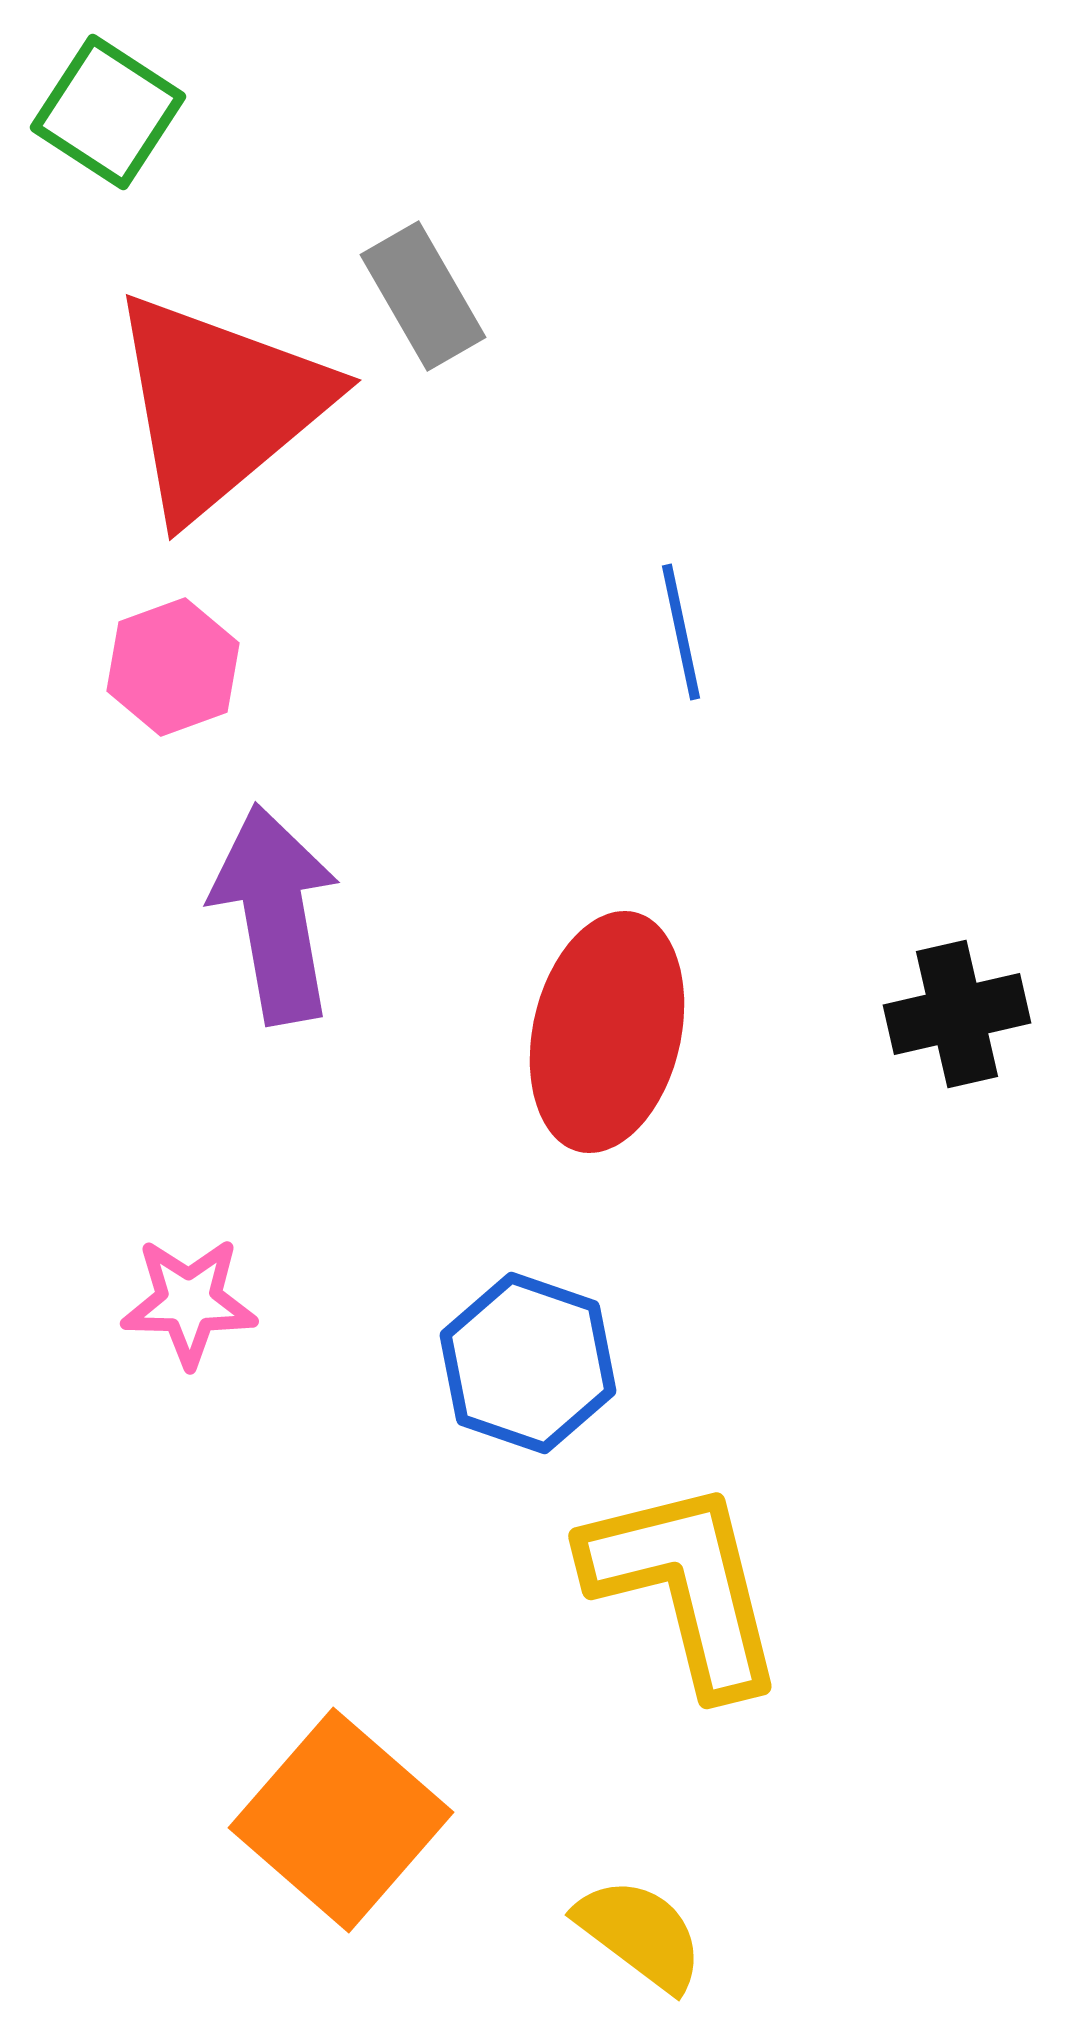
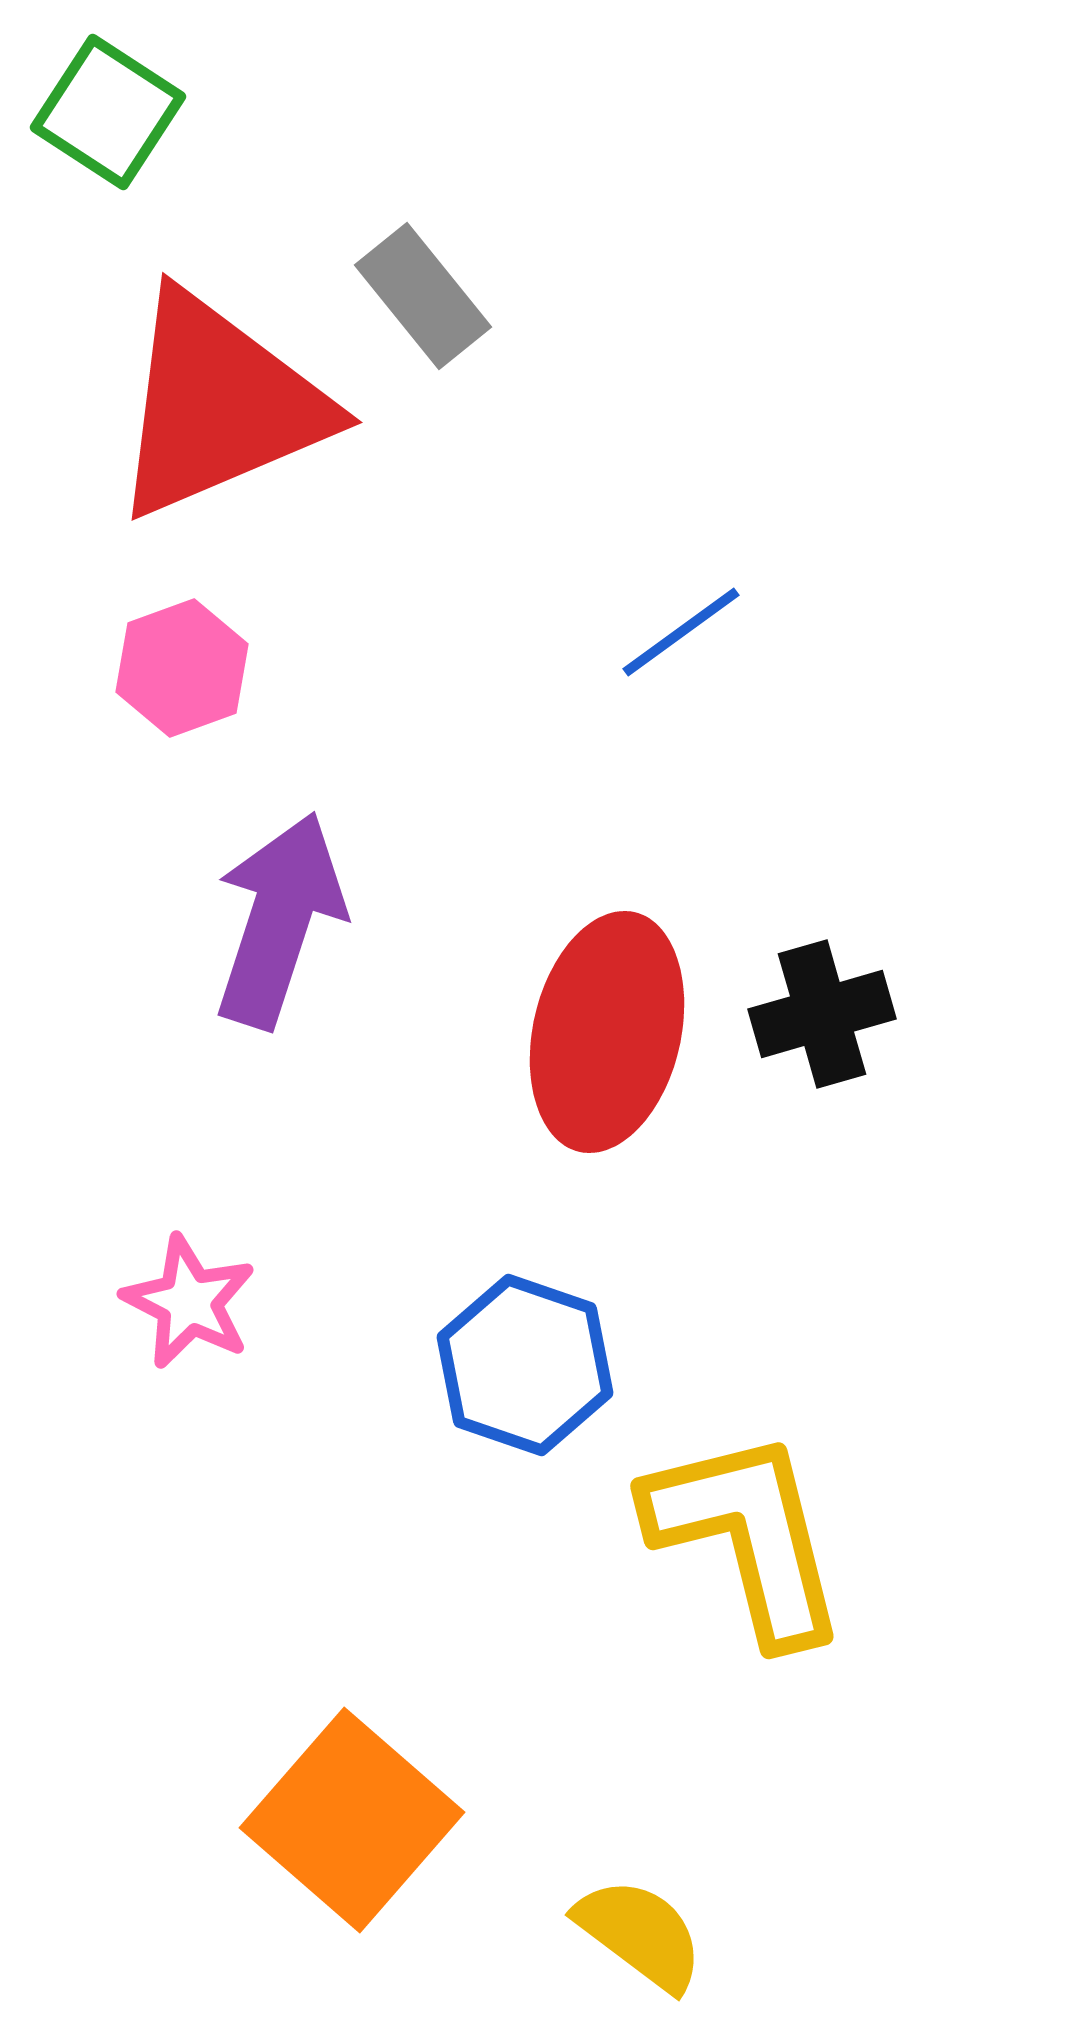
gray rectangle: rotated 9 degrees counterclockwise
red triangle: rotated 17 degrees clockwise
blue line: rotated 66 degrees clockwise
pink hexagon: moved 9 px right, 1 px down
purple arrow: moved 4 px right, 6 px down; rotated 28 degrees clockwise
black cross: moved 135 px left; rotated 3 degrees counterclockwise
pink star: rotated 26 degrees clockwise
blue hexagon: moved 3 px left, 2 px down
yellow L-shape: moved 62 px right, 50 px up
orange square: moved 11 px right
